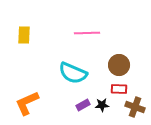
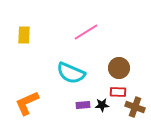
pink line: moved 1 px left, 1 px up; rotated 30 degrees counterclockwise
brown circle: moved 3 px down
cyan semicircle: moved 2 px left
red rectangle: moved 1 px left, 3 px down
purple rectangle: rotated 24 degrees clockwise
